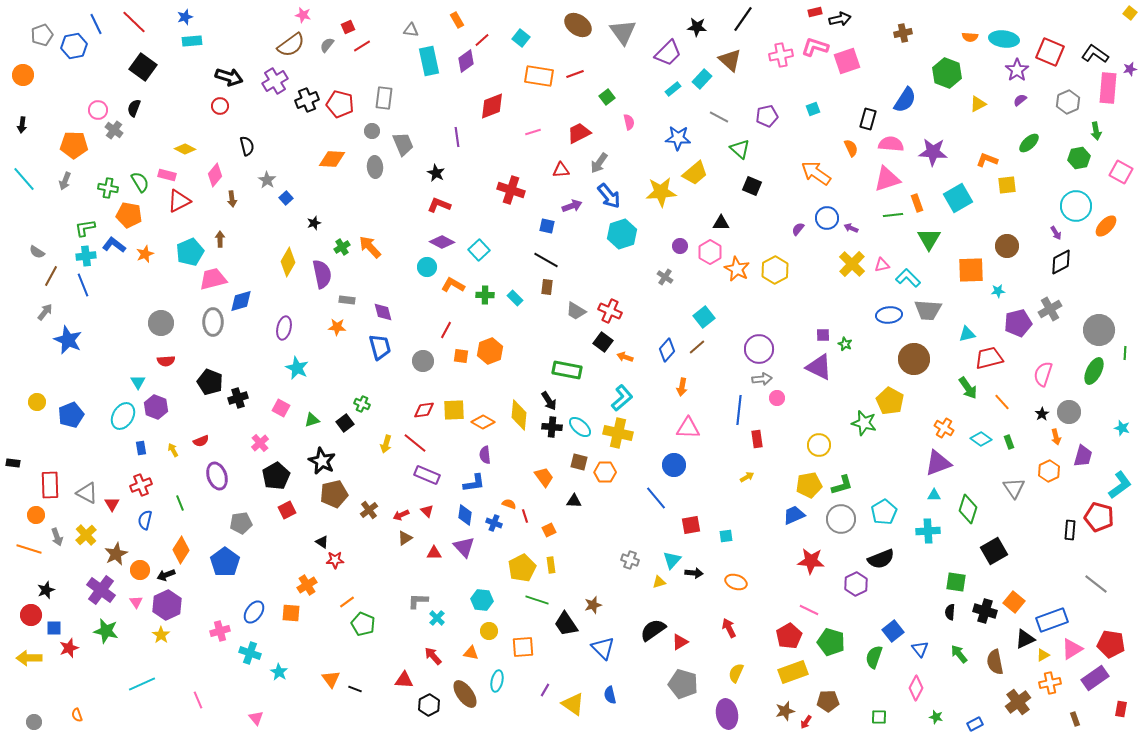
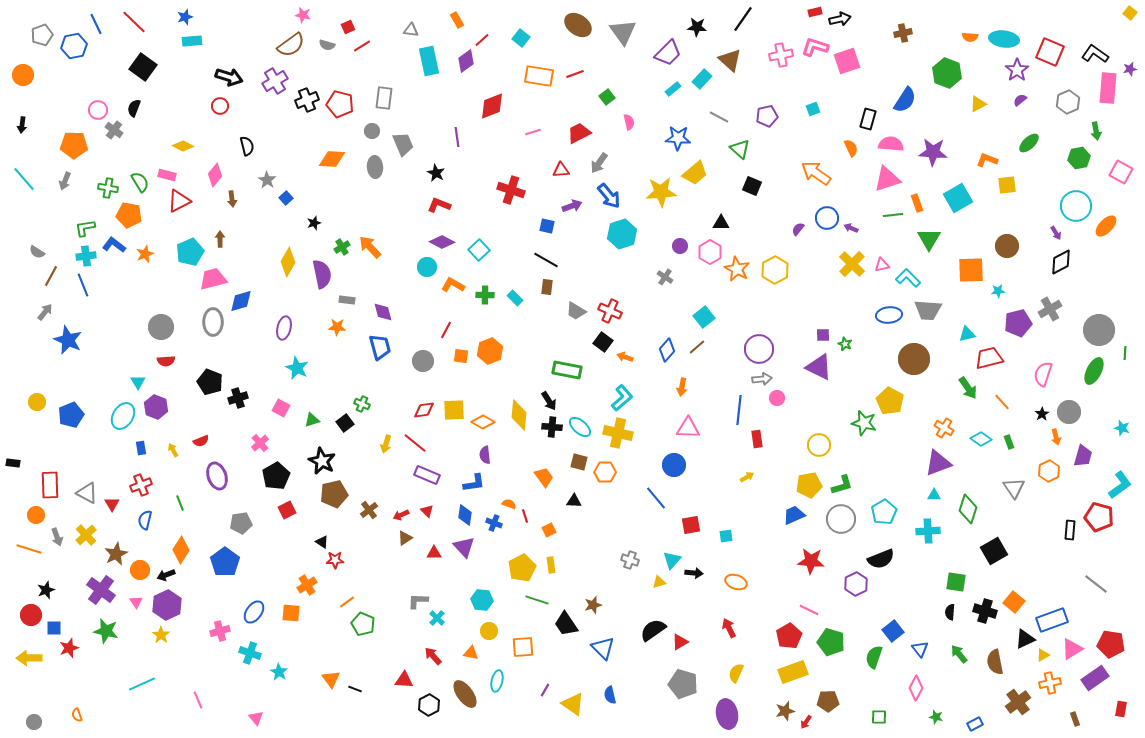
gray semicircle at (327, 45): rotated 112 degrees counterclockwise
yellow diamond at (185, 149): moved 2 px left, 3 px up
gray circle at (161, 323): moved 4 px down
